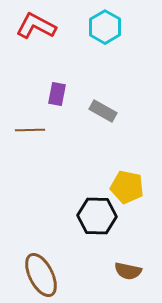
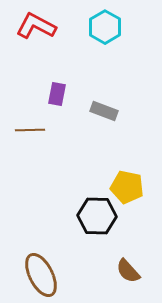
gray rectangle: moved 1 px right; rotated 8 degrees counterclockwise
brown semicircle: rotated 36 degrees clockwise
